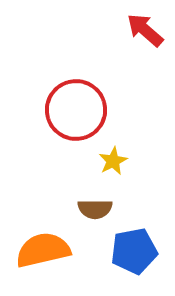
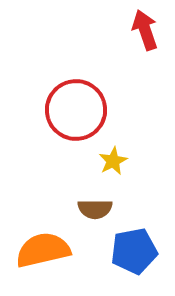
red arrow: rotated 30 degrees clockwise
